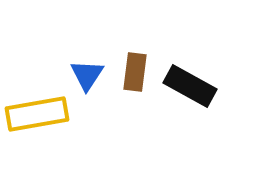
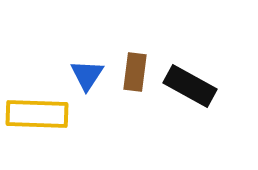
yellow rectangle: rotated 12 degrees clockwise
